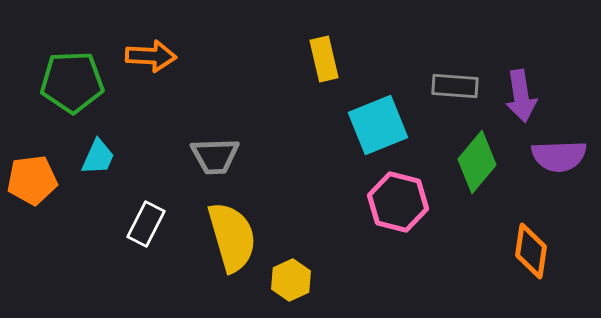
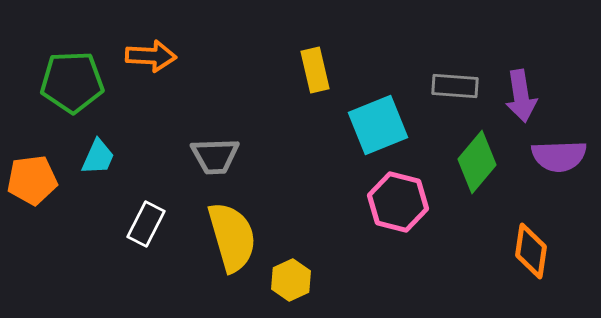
yellow rectangle: moved 9 px left, 11 px down
